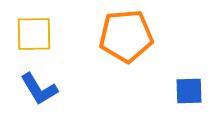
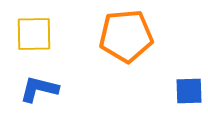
blue L-shape: rotated 135 degrees clockwise
